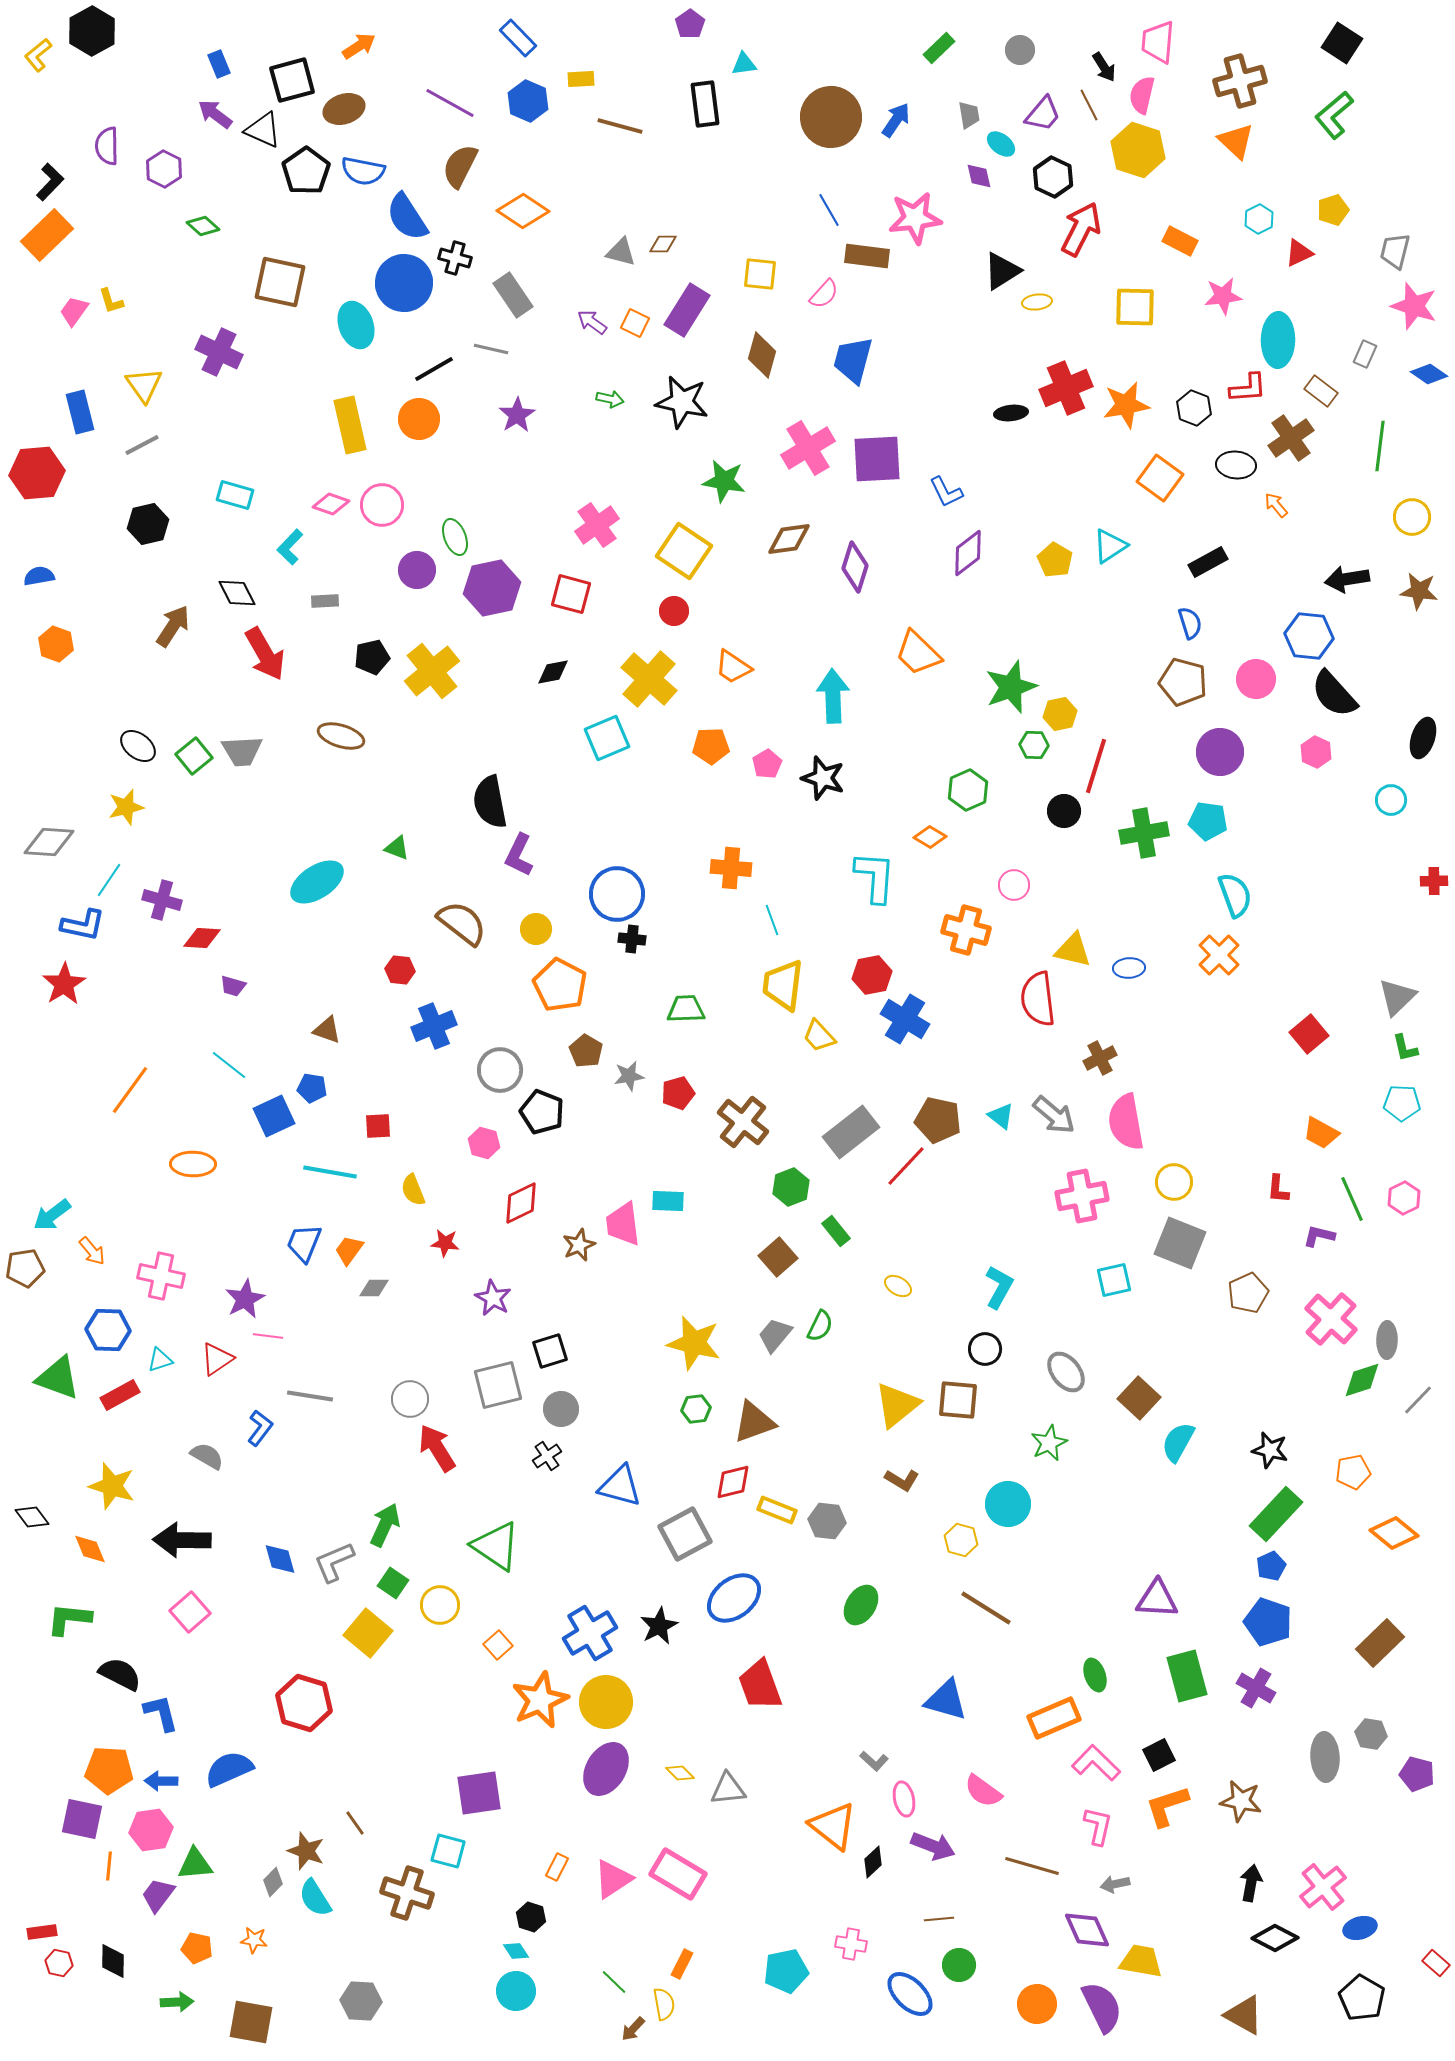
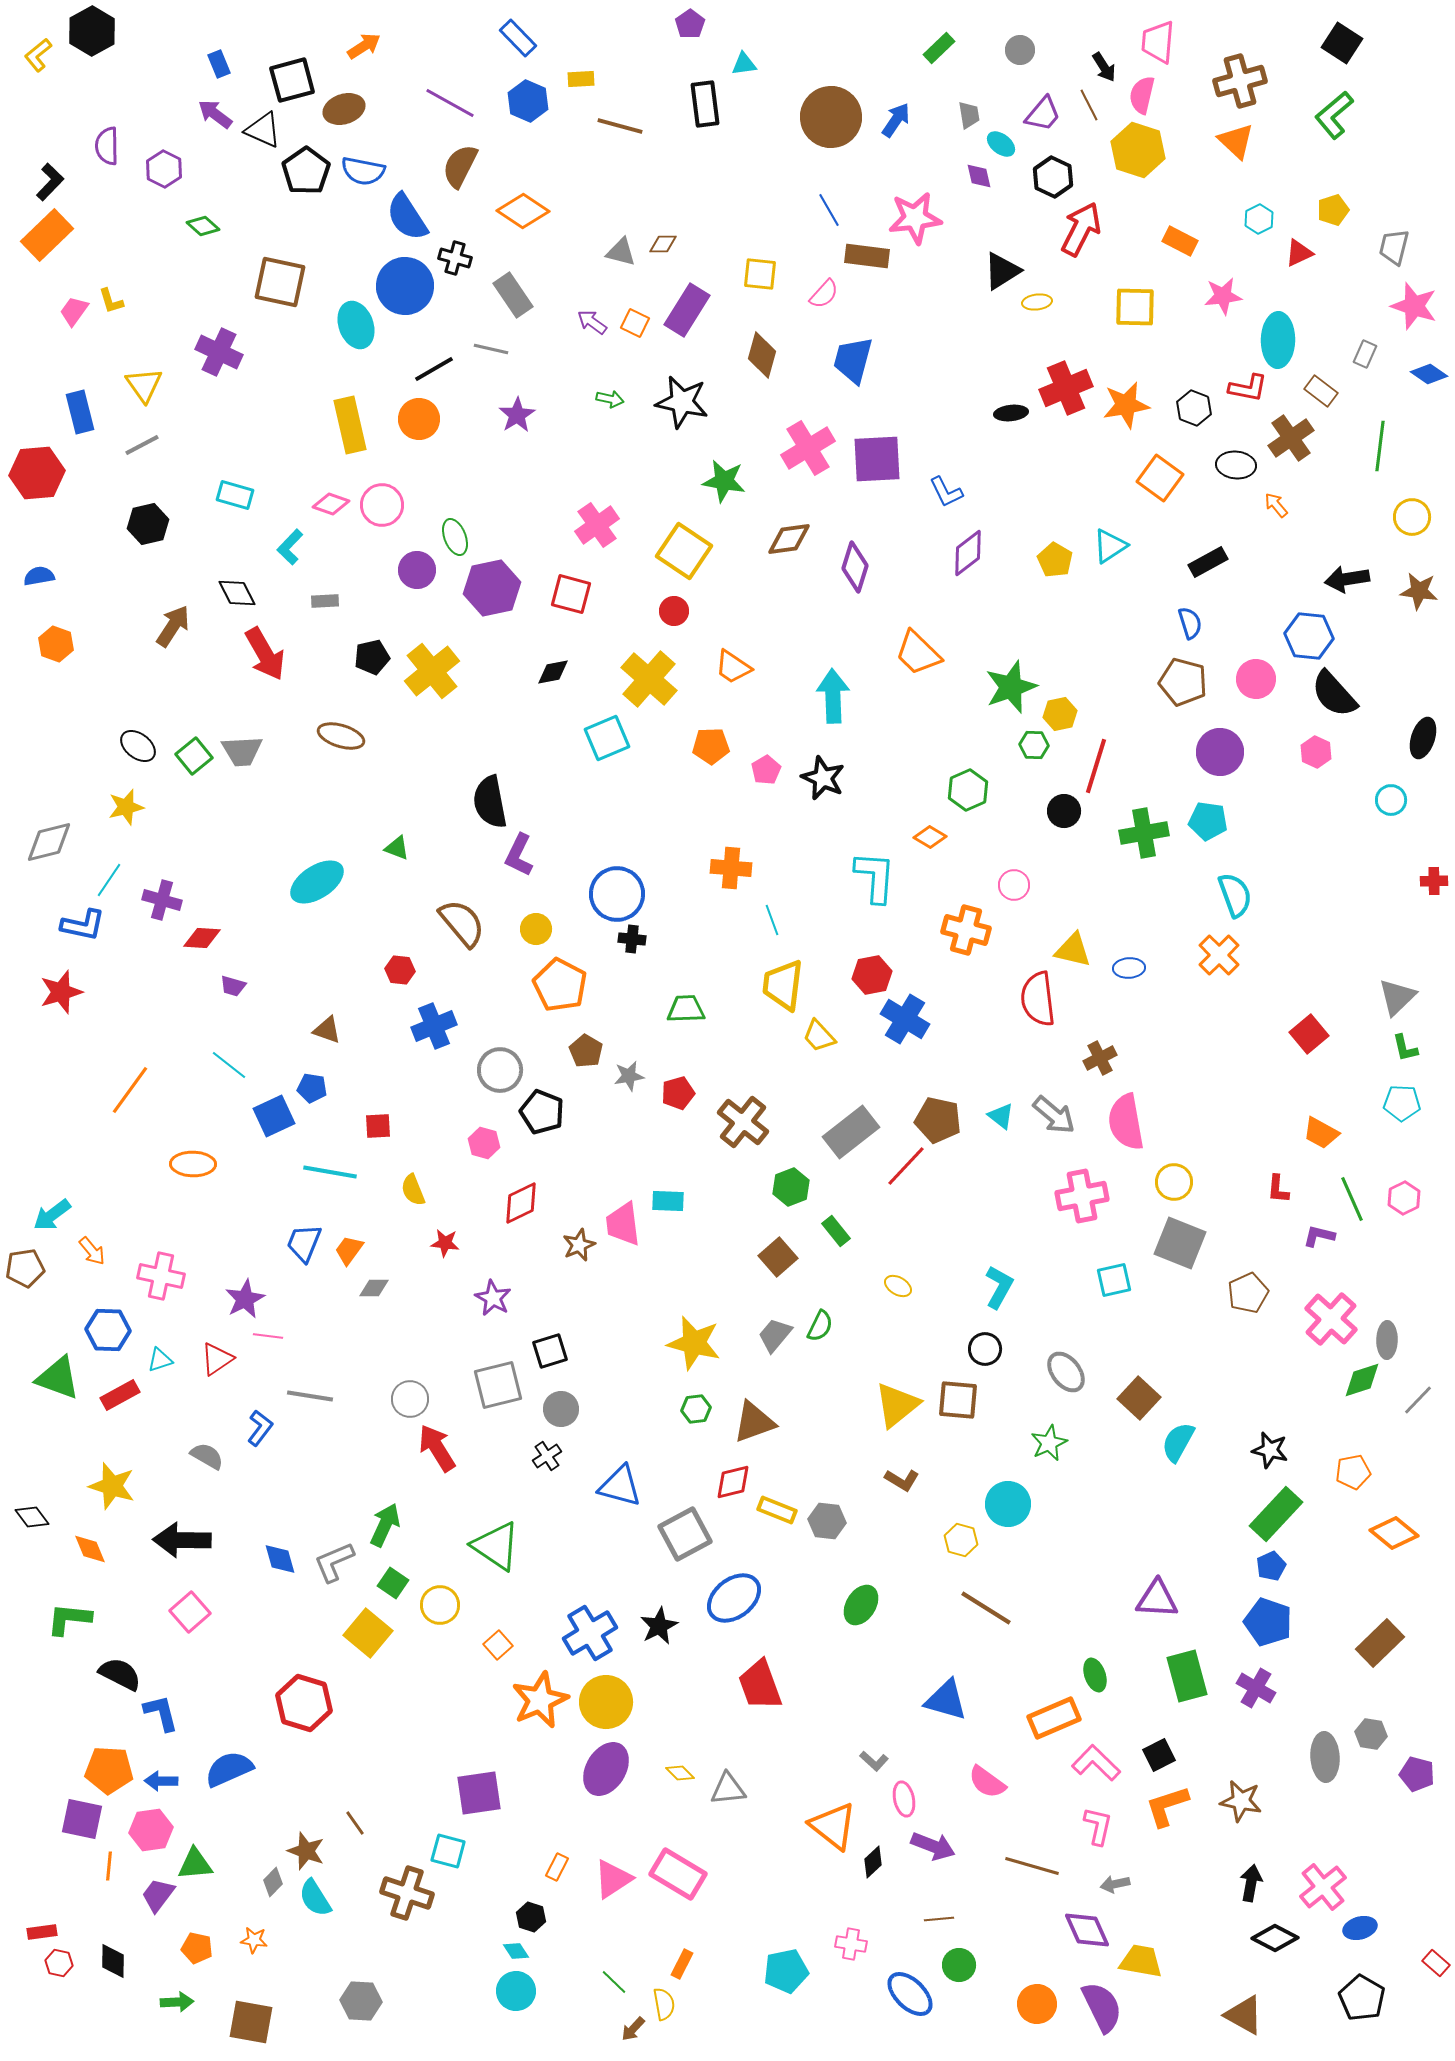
orange arrow at (359, 46): moved 5 px right
gray trapezoid at (1395, 251): moved 1 px left, 4 px up
blue circle at (404, 283): moved 1 px right, 3 px down
red L-shape at (1248, 388): rotated 15 degrees clockwise
pink pentagon at (767, 764): moved 1 px left, 6 px down
black star at (823, 778): rotated 6 degrees clockwise
gray diamond at (49, 842): rotated 18 degrees counterclockwise
brown semicircle at (462, 923): rotated 12 degrees clockwise
red star at (64, 984): moved 3 px left, 8 px down; rotated 15 degrees clockwise
pink semicircle at (983, 1791): moved 4 px right, 9 px up
